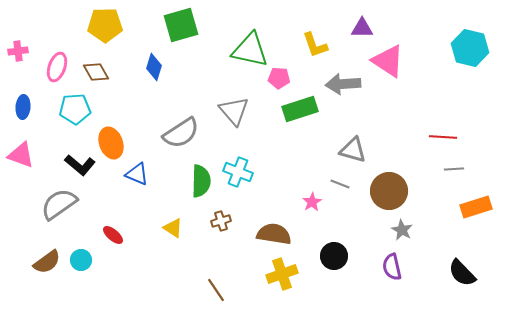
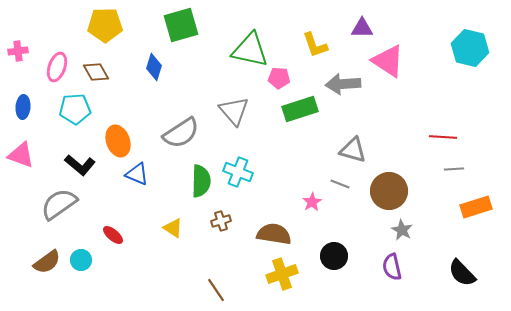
orange ellipse at (111, 143): moved 7 px right, 2 px up
